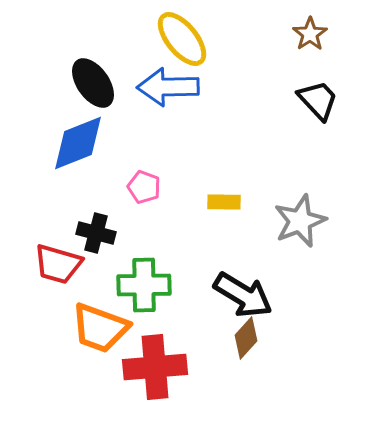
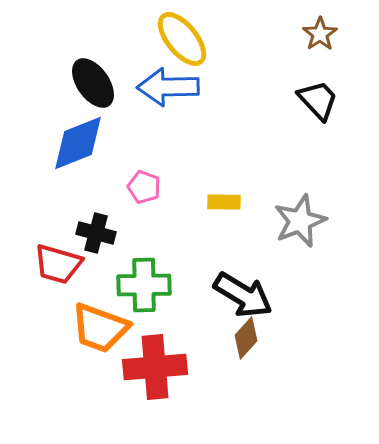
brown star: moved 10 px right
